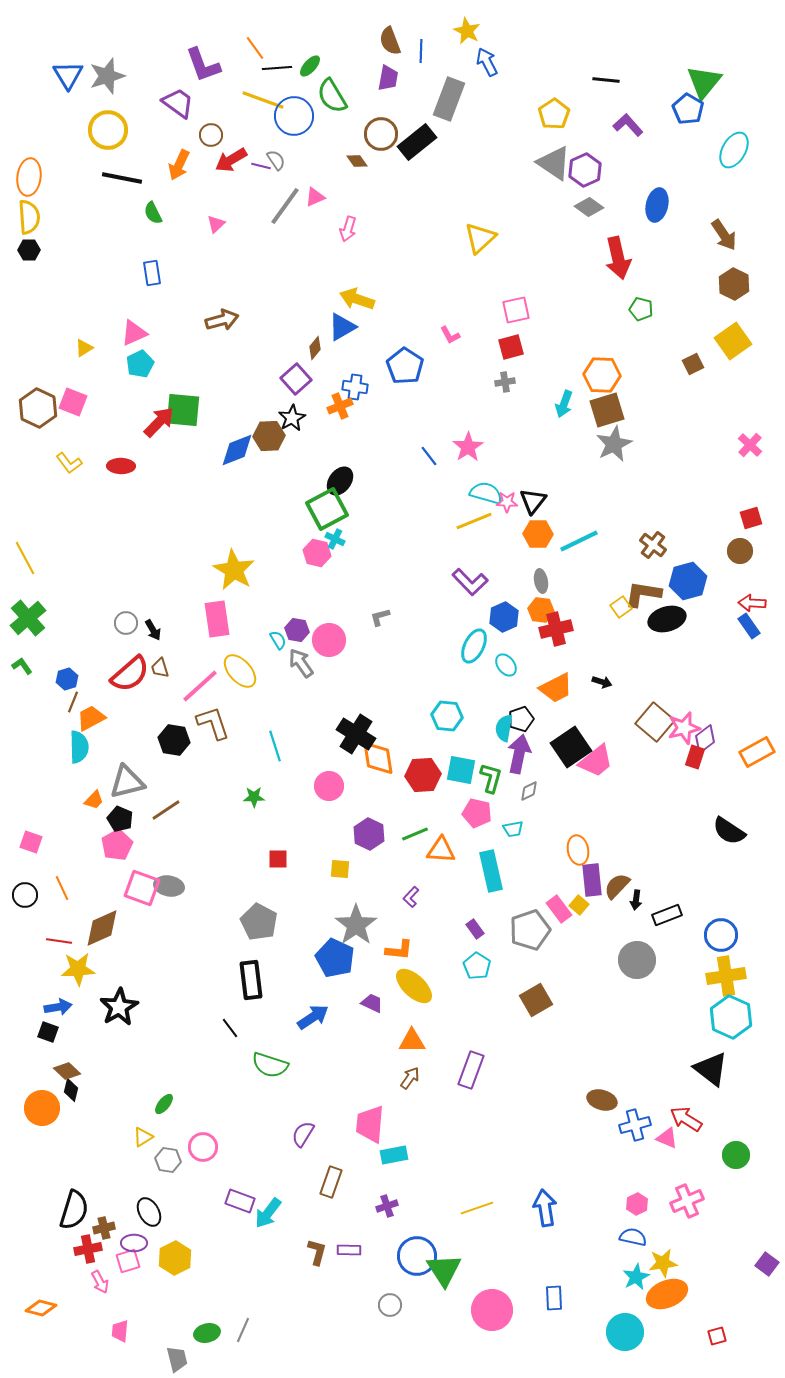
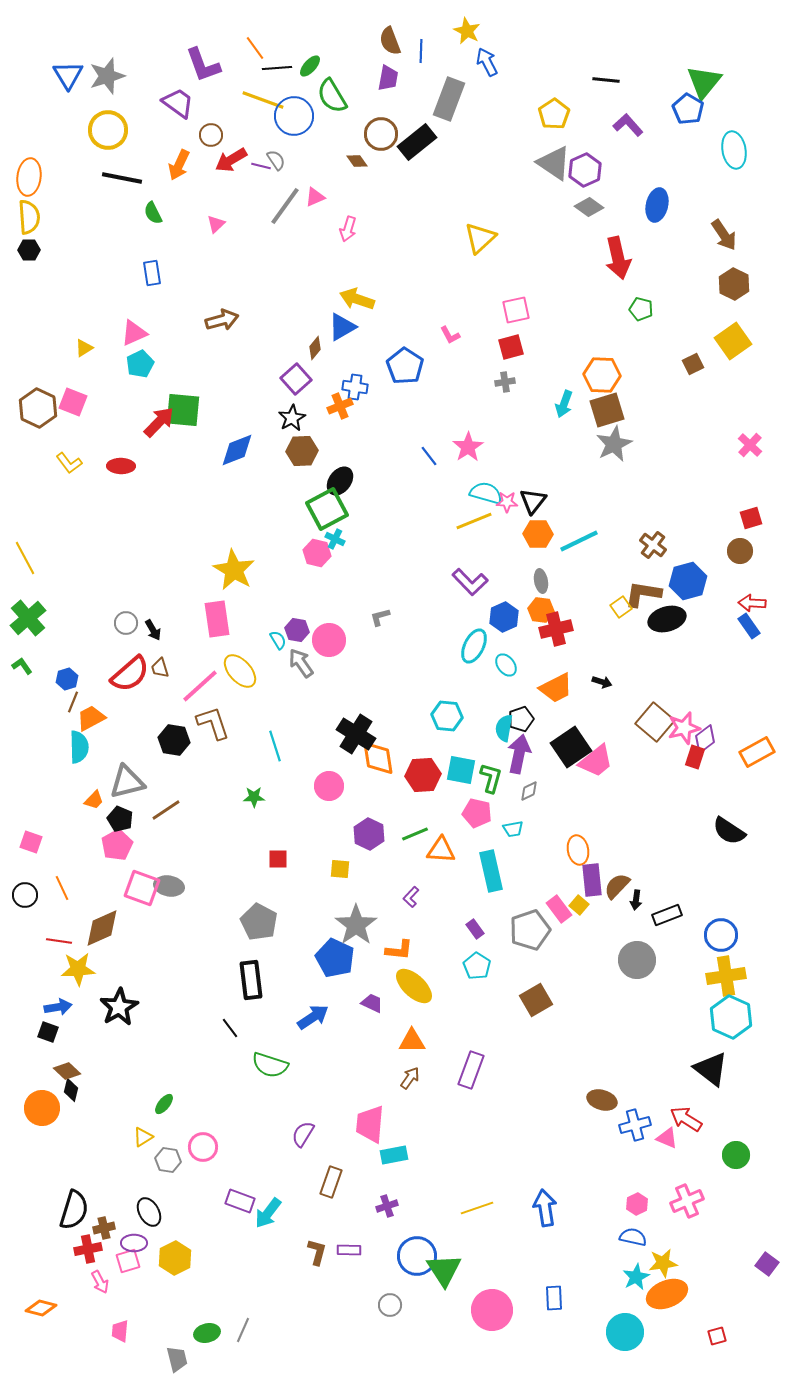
cyan ellipse at (734, 150): rotated 39 degrees counterclockwise
brown hexagon at (269, 436): moved 33 px right, 15 px down
